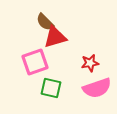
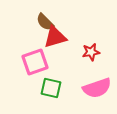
red star: moved 1 px right, 11 px up
